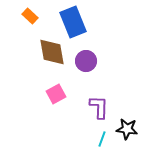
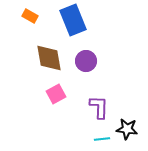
orange rectangle: rotated 14 degrees counterclockwise
blue rectangle: moved 2 px up
brown diamond: moved 3 px left, 6 px down
cyan line: rotated 63 degrees clockwise
